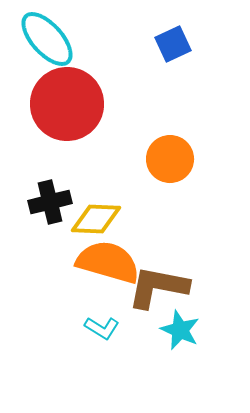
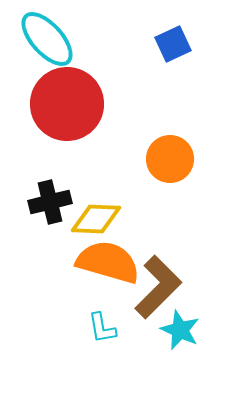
brown L-shape: rotated 124 degrees clockwise
cyan L-shape: rotated 48 degrees clockwise
